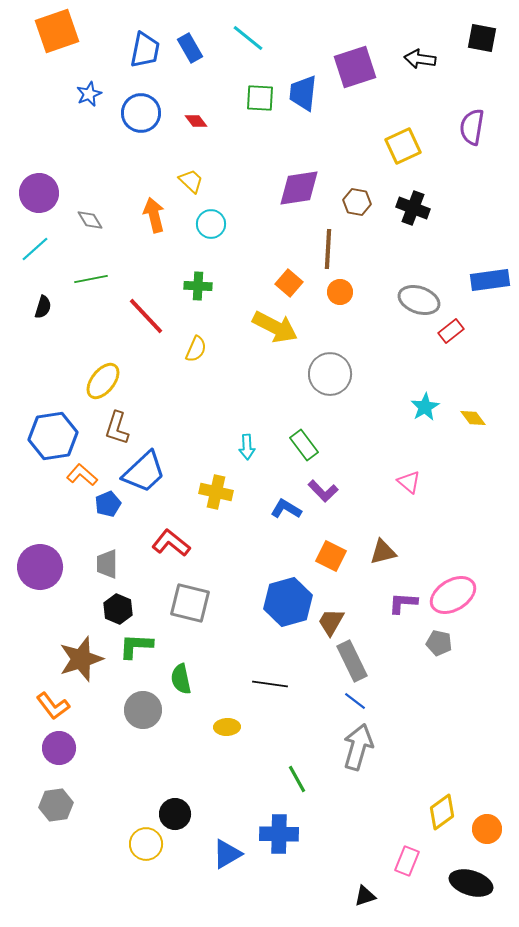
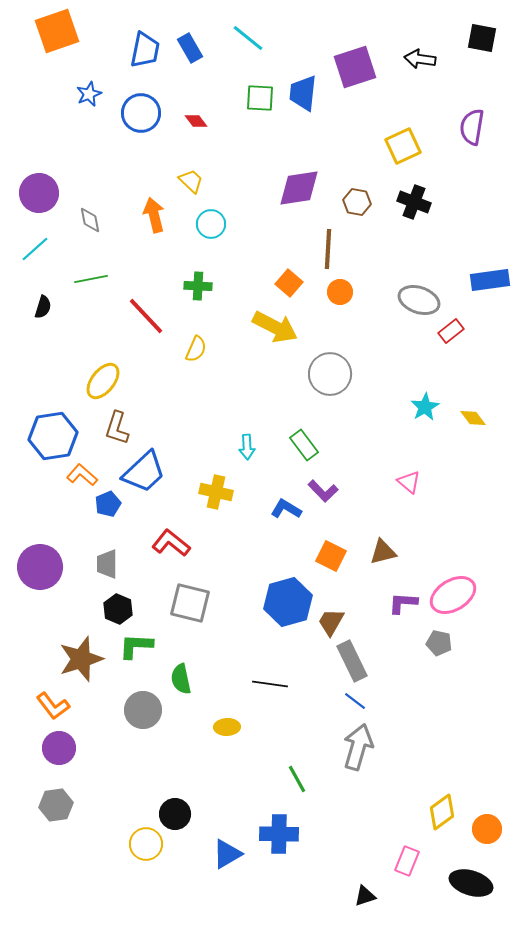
black cross at (413, 208): moved 1 px right, 6 px up
gray diamond at (90, 220): rotated 20 degrees clockwise
